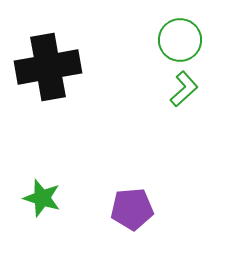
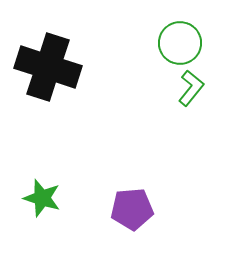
green circle: moved 3 px down
black cross: rotated 28 degrees clockwise
green L-shape: moved 7 px right, 1 px up; rotated 9 degrees counterclockwise
